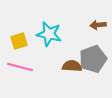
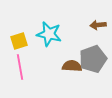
pink line: rotated 65 degrees clockwise
